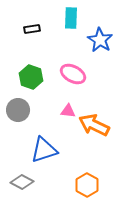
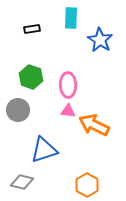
pink ellipse: moved 5 px left, 11 px down; rotated 60 degrees clockwise
gray diamond: rotated 15 degrees counterclockwise
